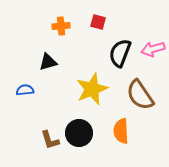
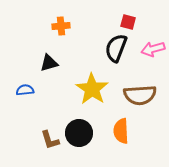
red square: moved 30 px right
black semicircle: moved 4 px left, 5 px up
black triangle: moved 1 px right, 1 px down
yellow star: rotated 16 degrees counterclockwise
brown semicircle: rotated 60 degrees counterclockwise
